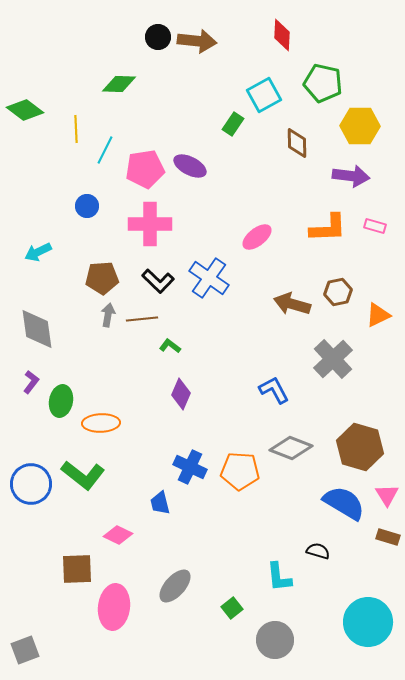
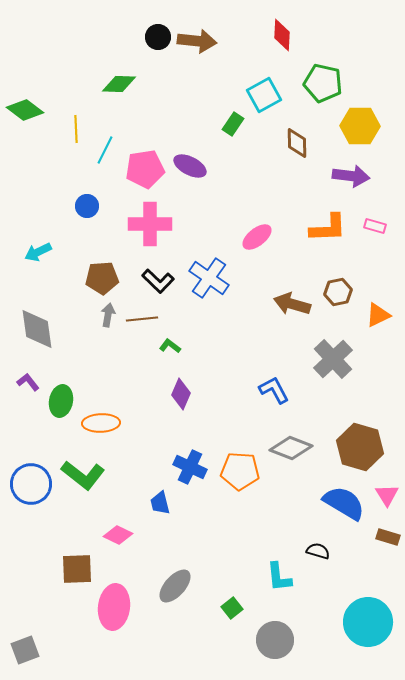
purple L-shape at (31, 382): moved 3 px left; rotated 75 degrees counterclockwise
